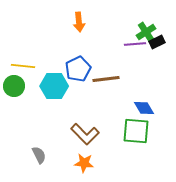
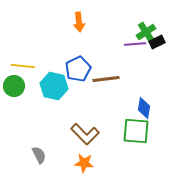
cyan hexagon: rotated 12 degrees clockwise
blue diamond: rotated 40 degrees clockwise
